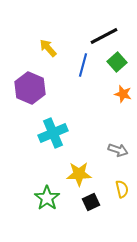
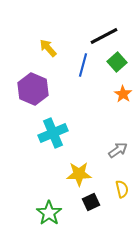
purple hexagon: moved 3 px right, 1 px down
orange star: rotated 18 degrees clockwise
gray arrow: rotated 54 degrees counterclockwise
green star: moved 2 px right, 15 px down
